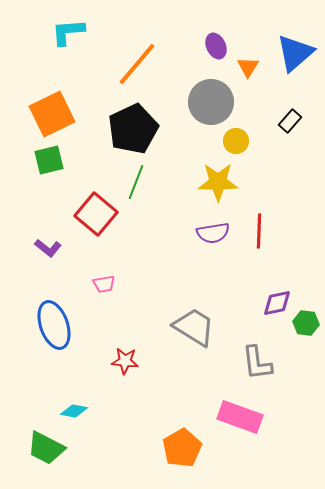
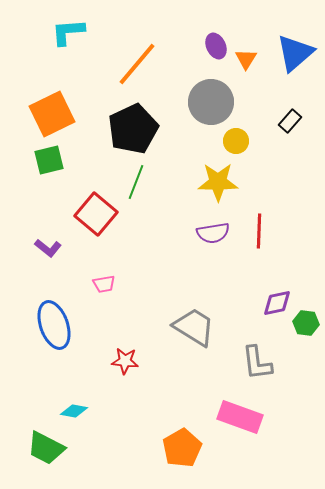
orange triangle: moved 2 px left, 8 px up
